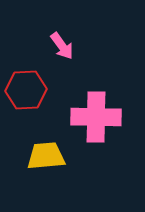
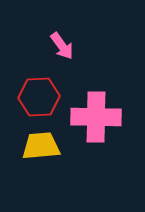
red hexagon: moved 13 px right, 7 px down
yellow trapezoid: moved 5 px left, 10 px up
